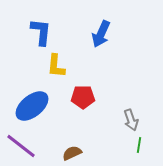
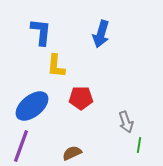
blue arrow: rotated 8 degrees counterclockwise
red pentagon: moved 2 px left, 1 px down
gray arrow: moved 5 px left, 2 px down
purple line: rotated 72 degrees clockwise
